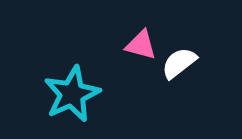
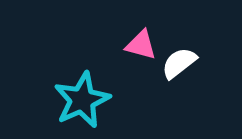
cyan star: moved 10 px right, 6 px down
